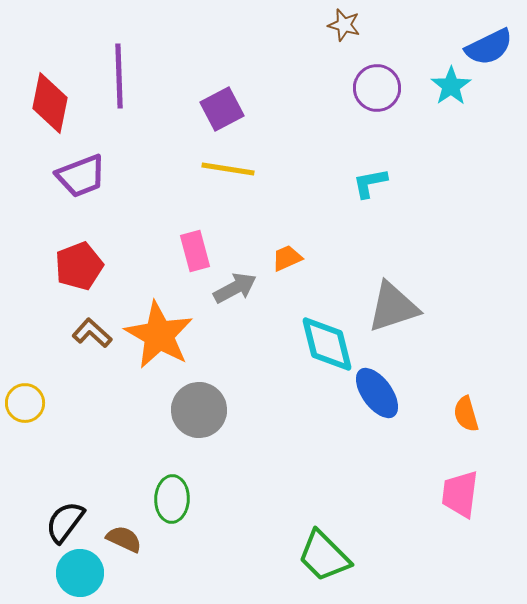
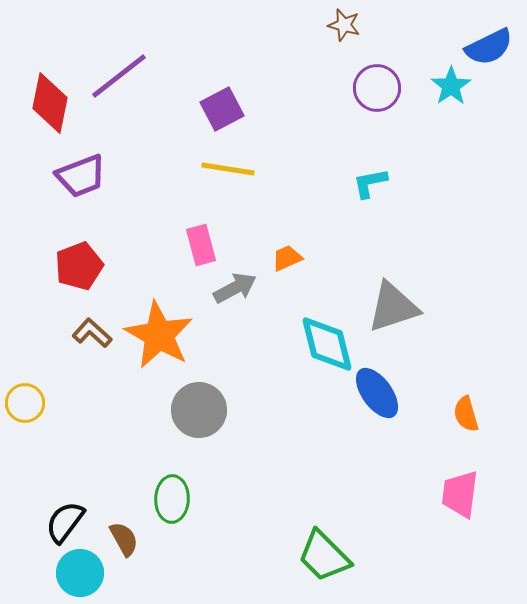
purple line: rotated 54 degrees clockwise
pink rectangle: moved 6 px right, 6 px up
brown semicircle: rotated 36 degrees clockwise
